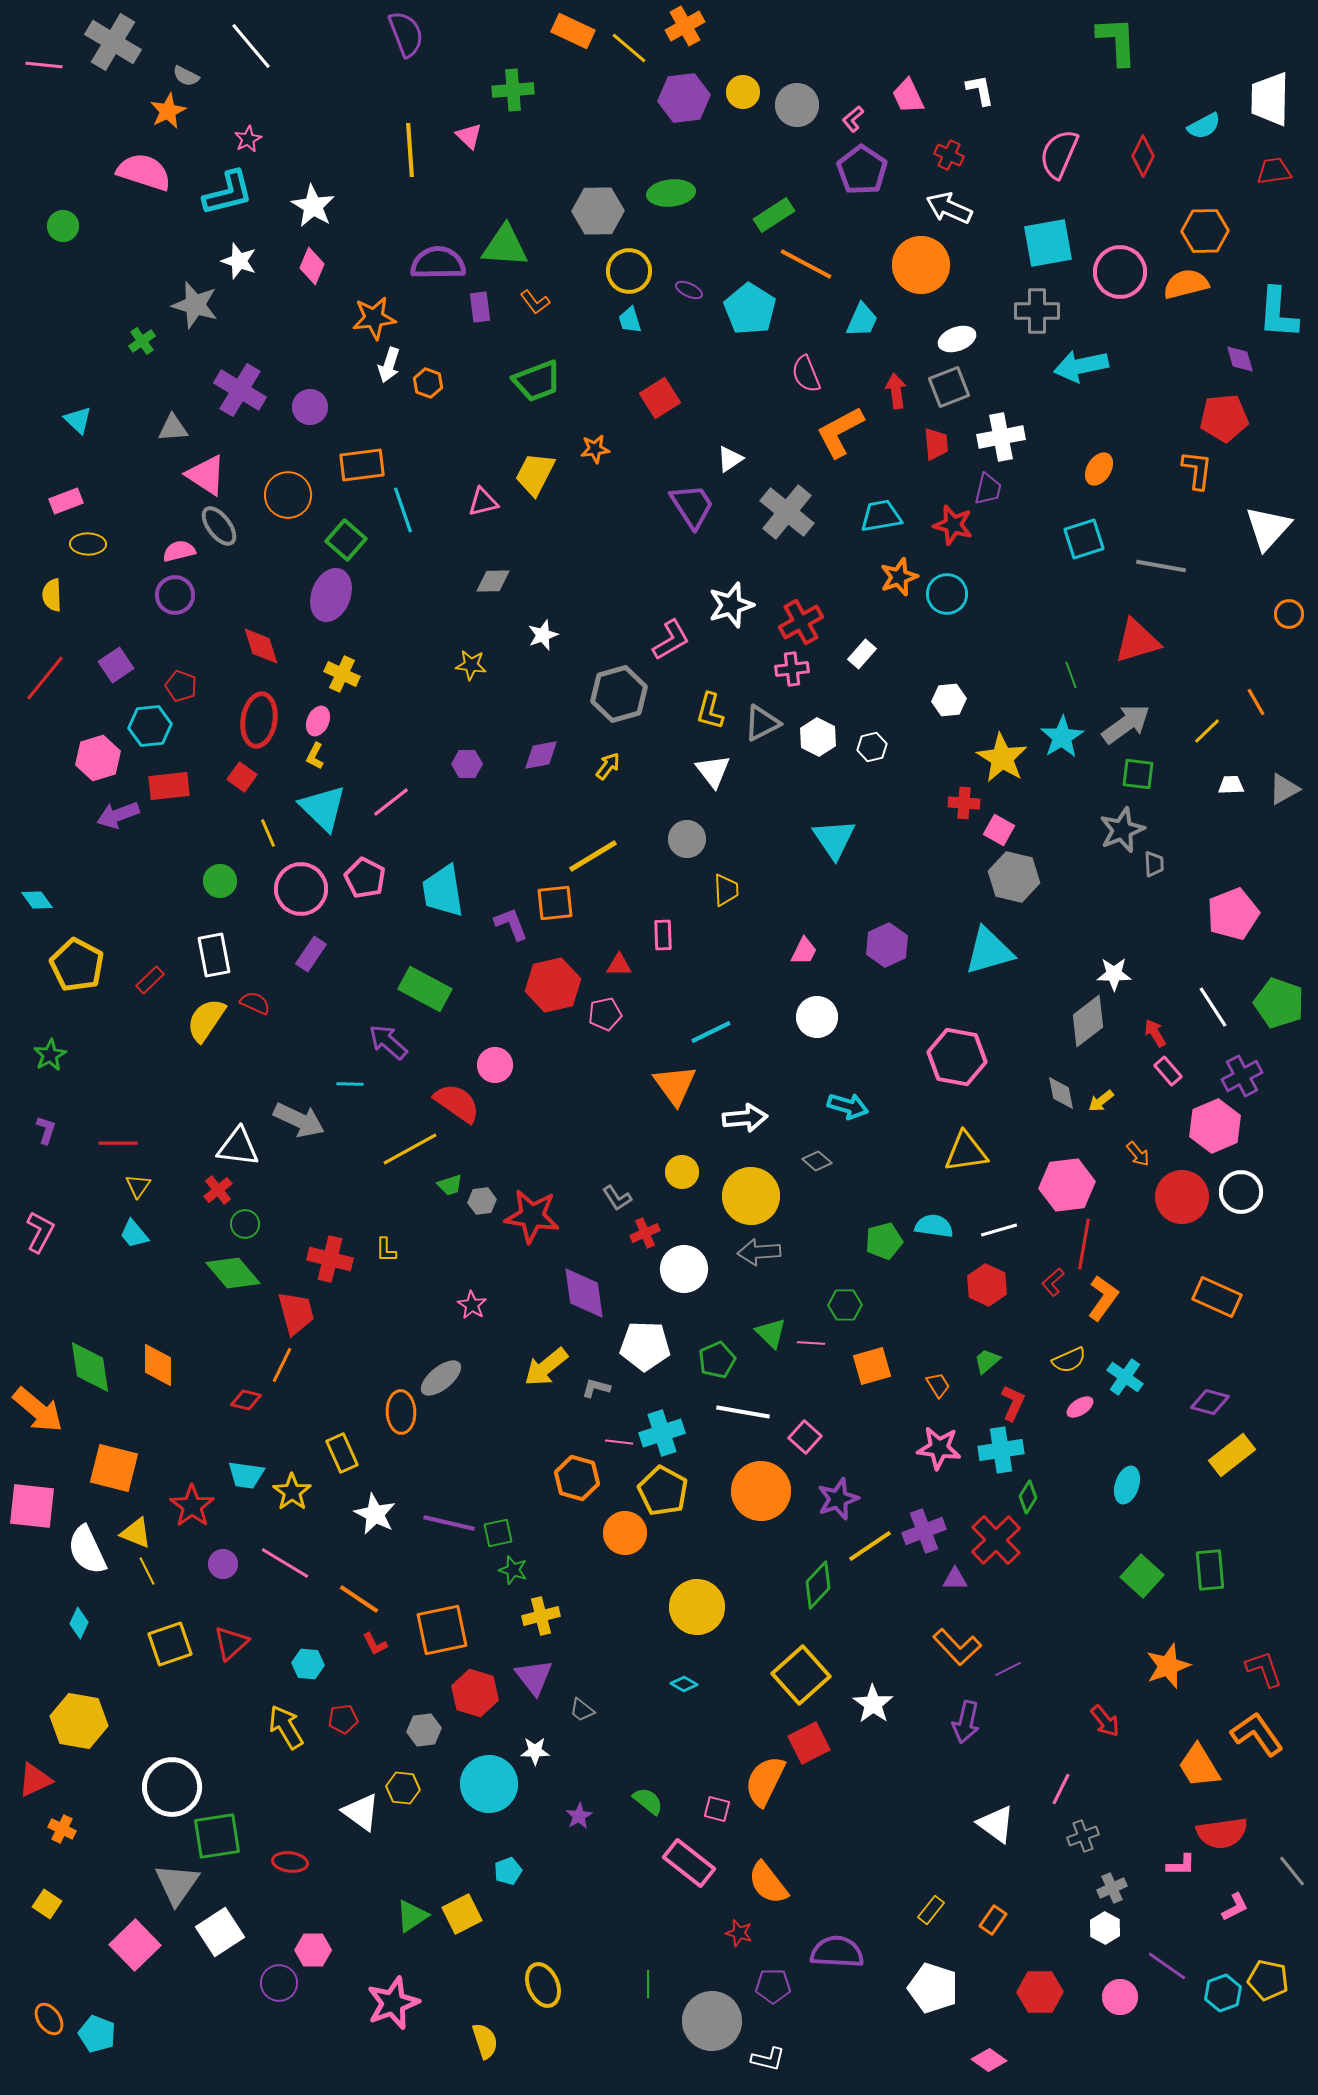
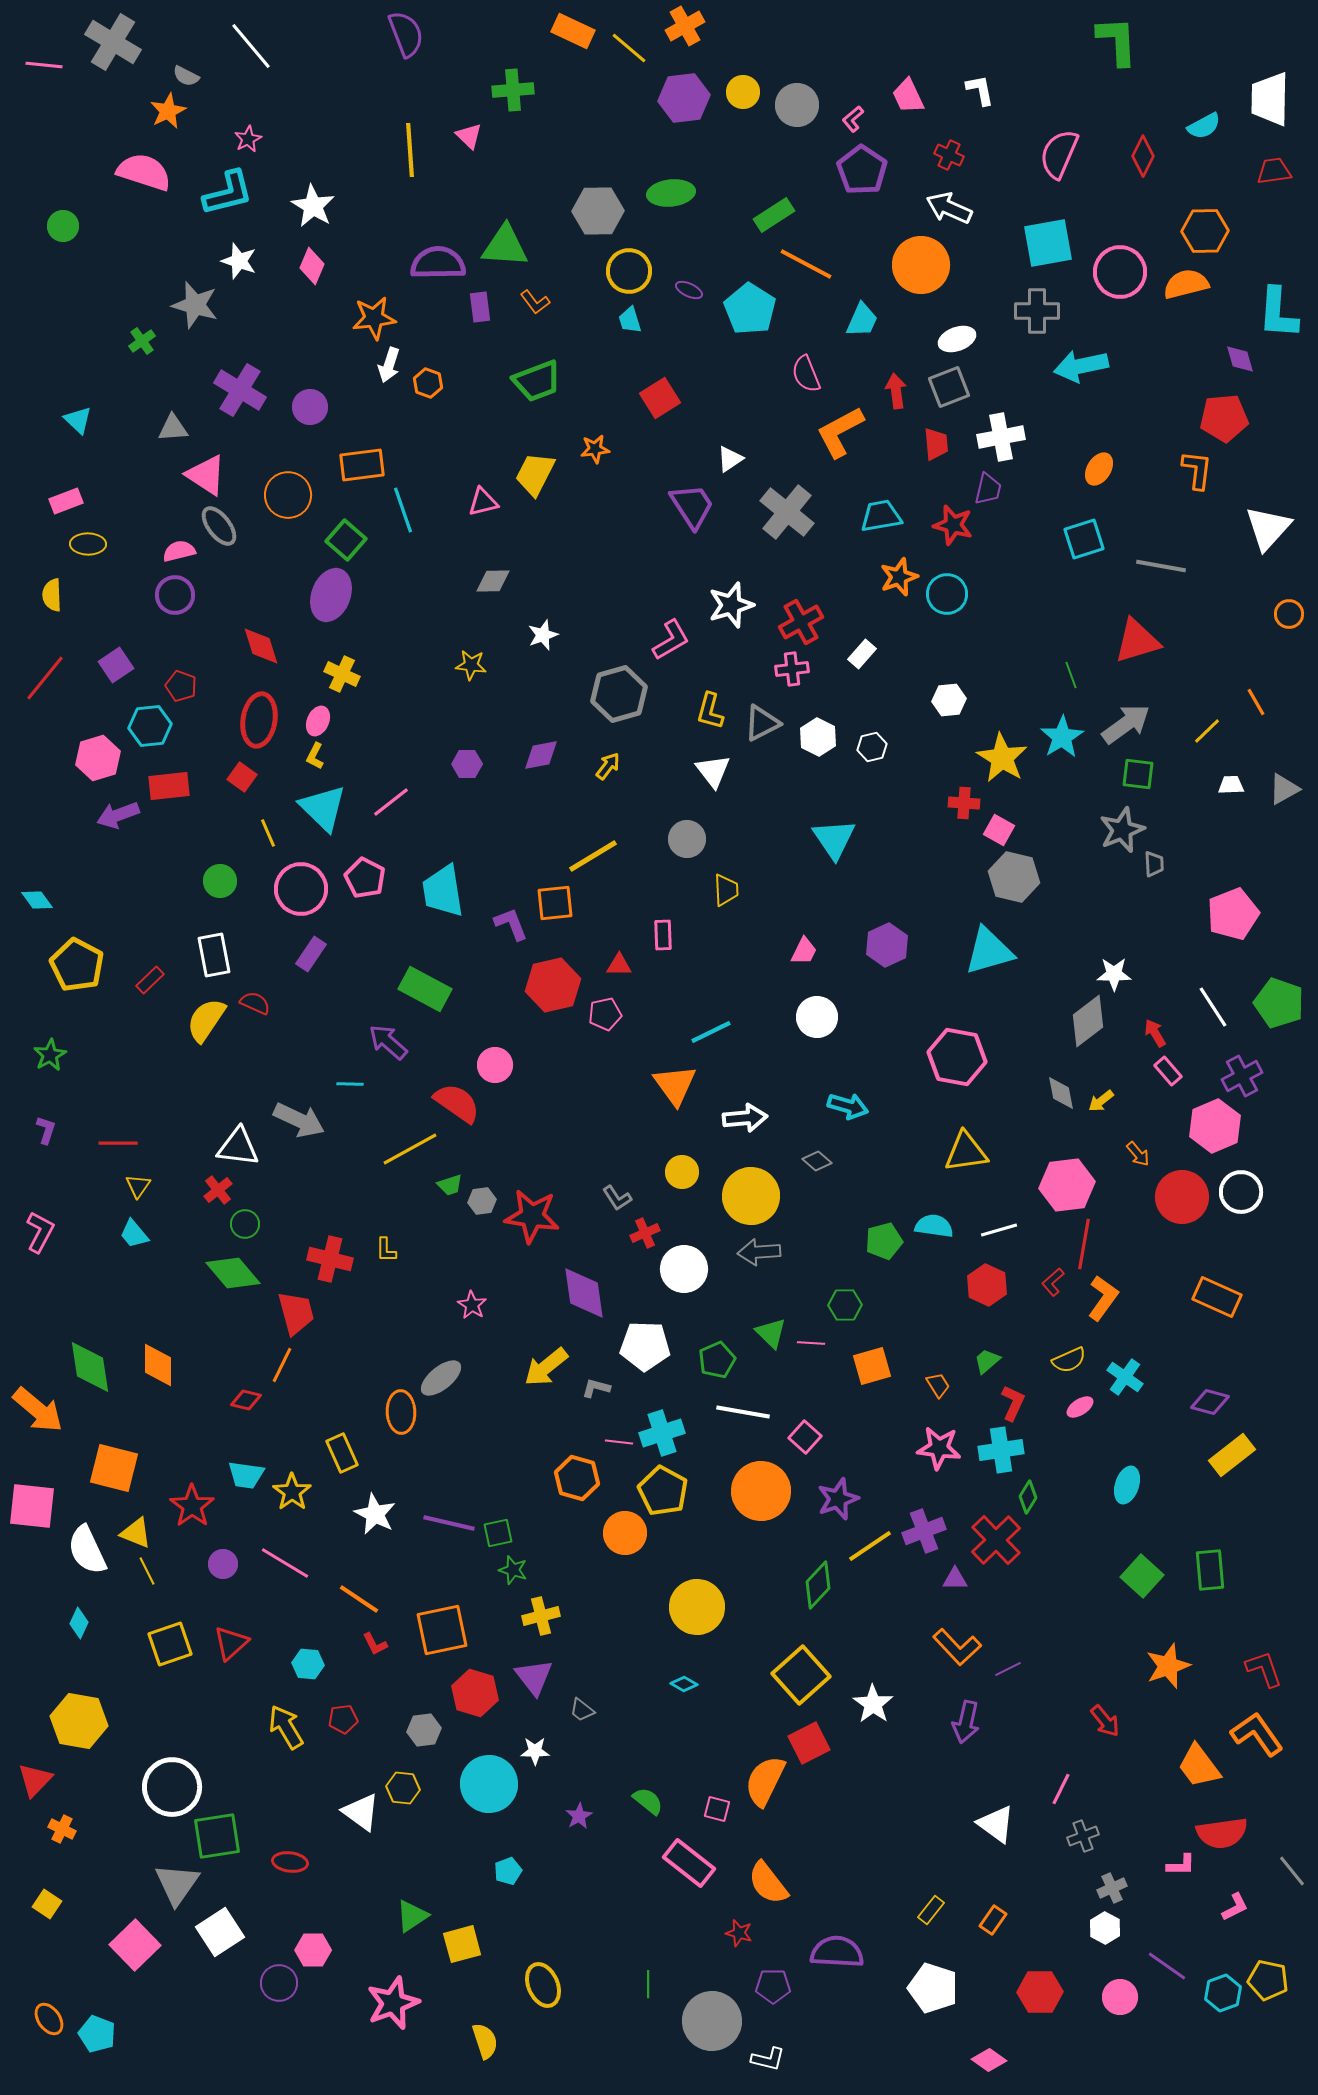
orange trapezoid at (1199, 1766): rotated 6 degrees counterclockwise
red triangle at (35, 1780): rotated 21 degrees counterclockwise
yellow square at (462, 1914): moved 30 px down; rotated 12 degrees clockwise
